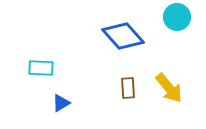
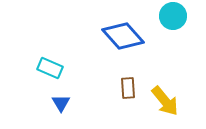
cyan circle: moved 4 px left, 1 px up
cyan rectangle: moved 9 px right; rotated 20 degrees clockwise
yellow arrow: moved 4 px left, 13 px down
blue triangle: rotated 30 degrees counterclockwise
